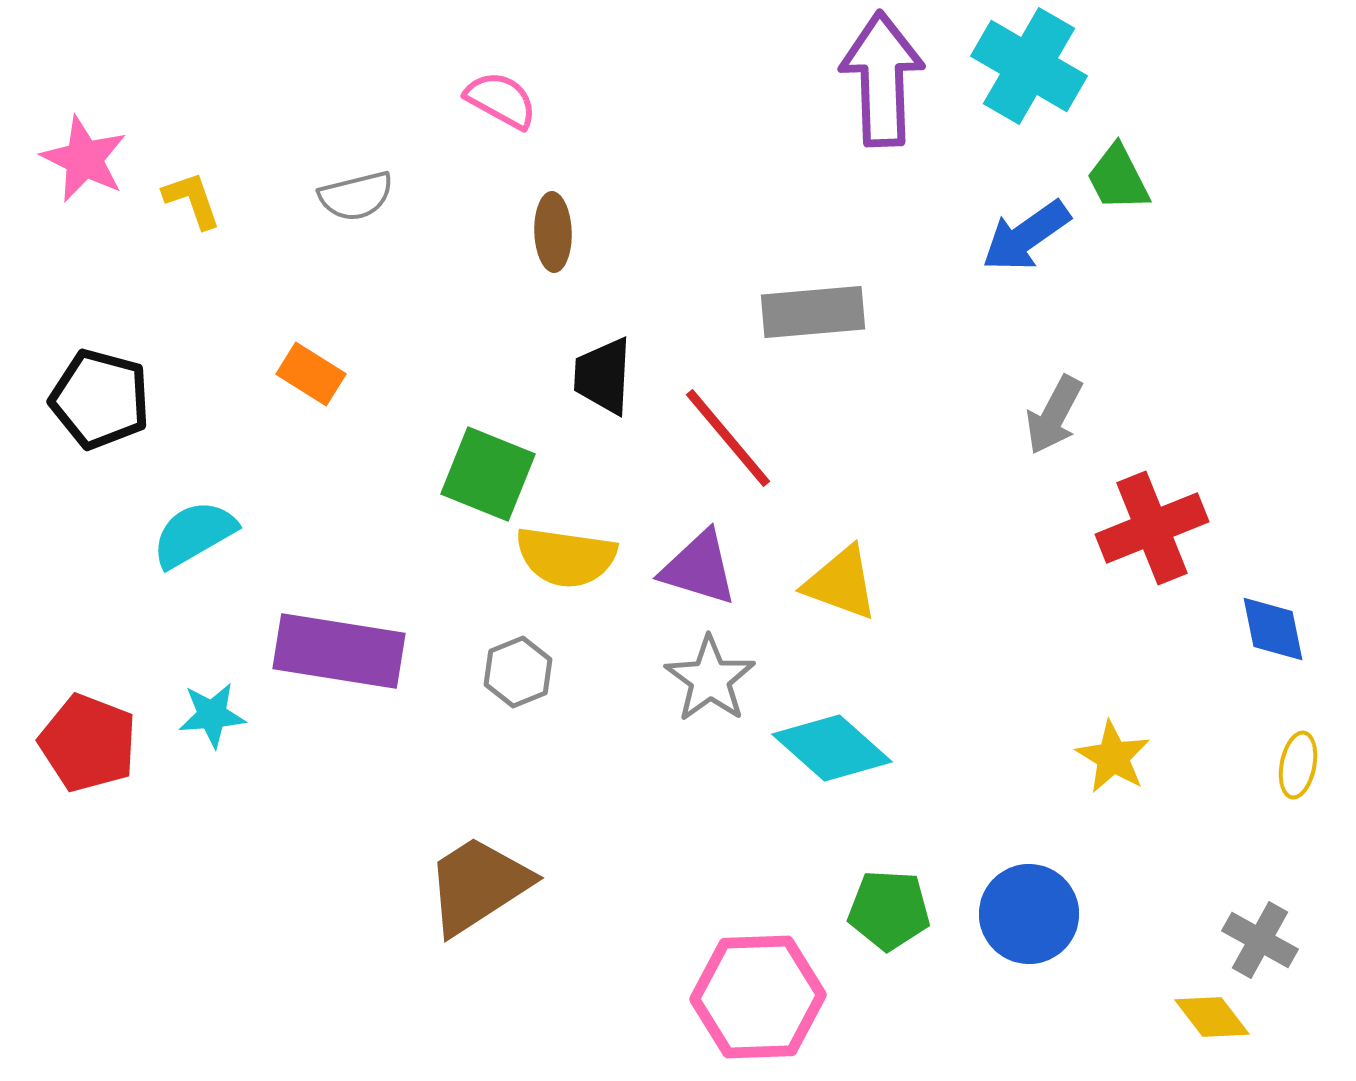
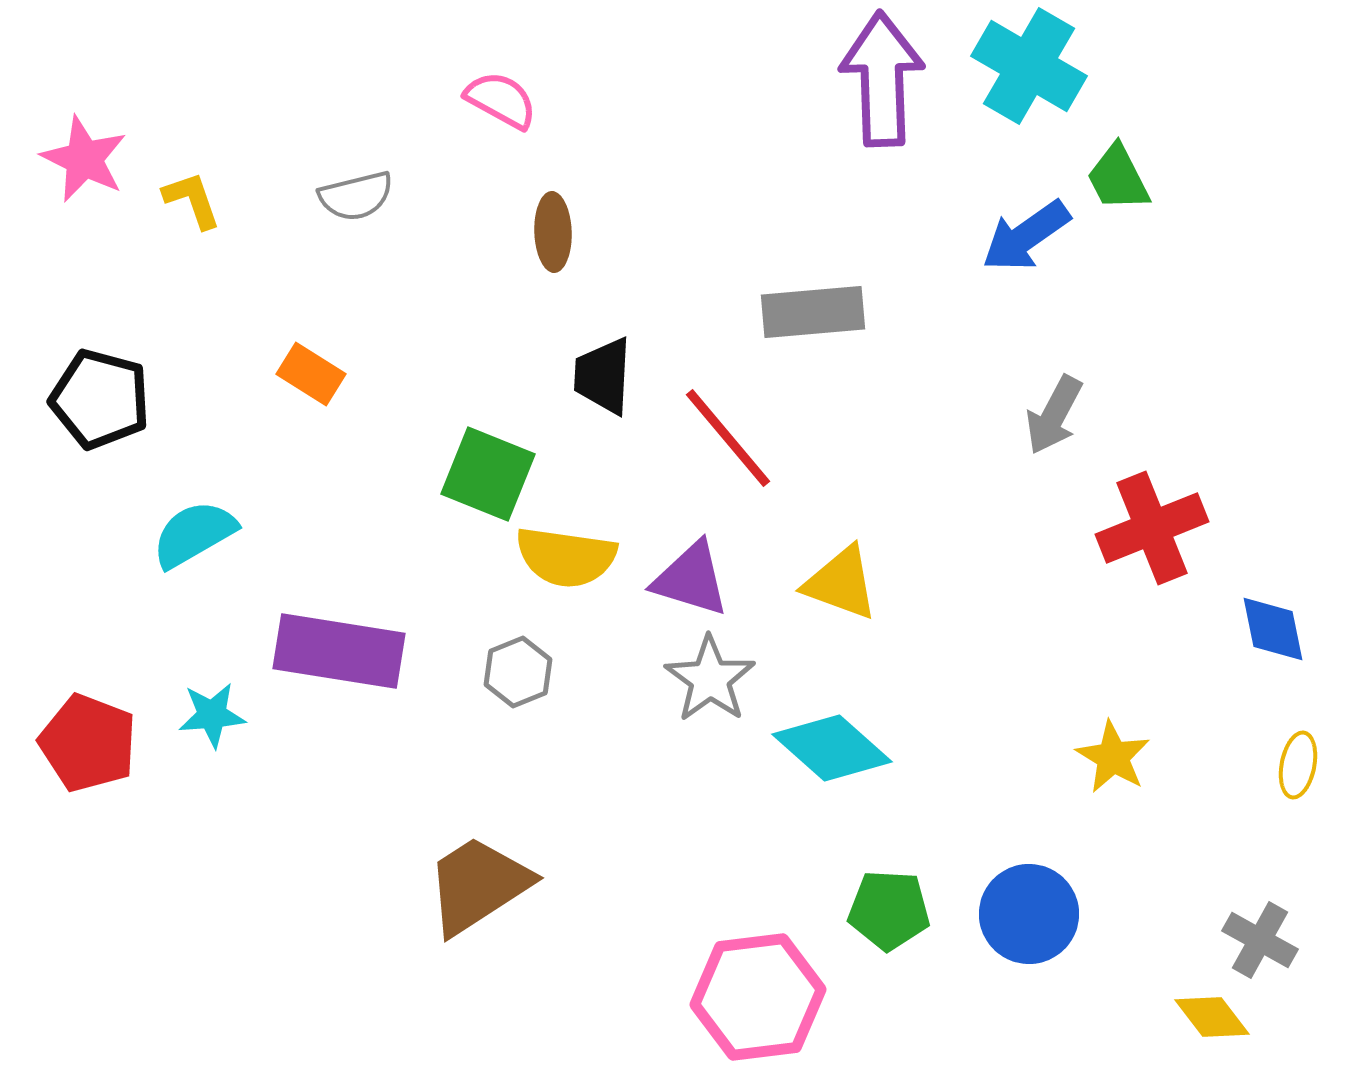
purple triangle: moved 8 px left, 11 px down
pink hexagon: rotated 5 degrees counterclockwise
